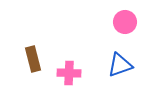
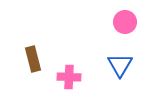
blue triangle: rotated 40 degrees counterclockwise
pink cross: moved 4 px down
